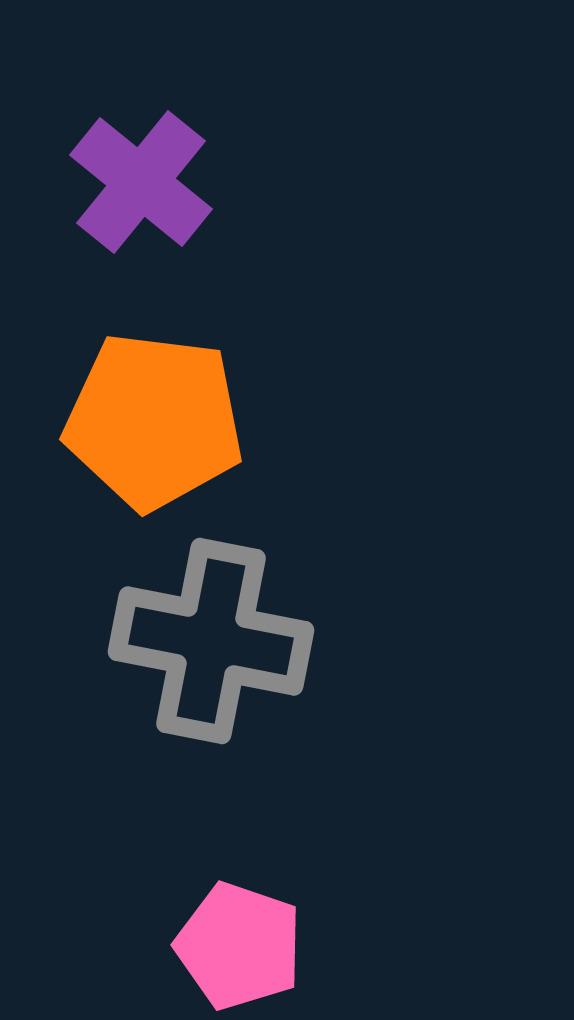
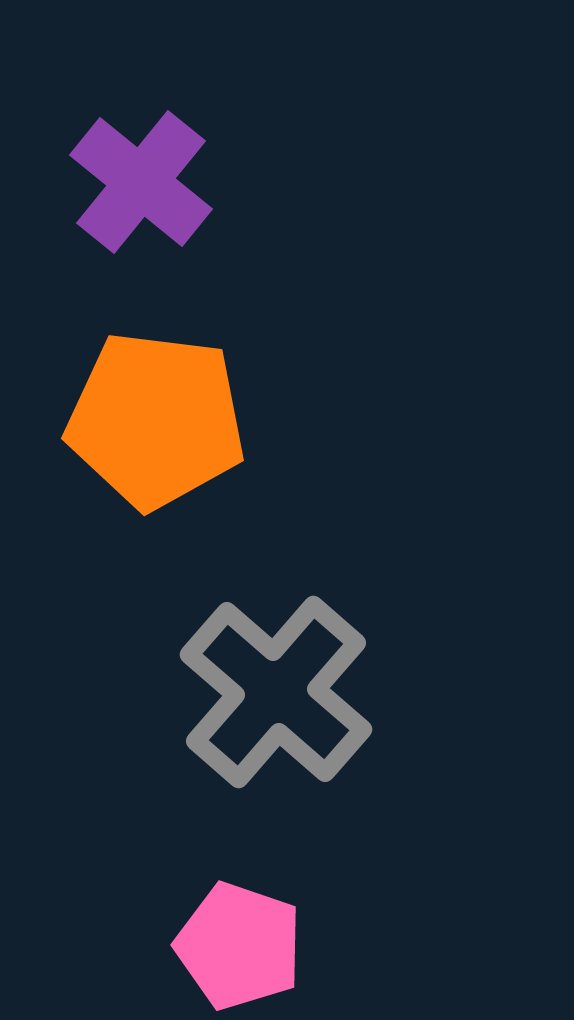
orange pentagon: moved 2 px right, 1 px up
gray cross: moved 65 px right, 51 px down; rotated 30 degrees clockwise
